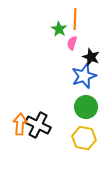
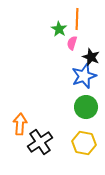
orange line: moved 2 px right
black cross: moved 2 px right, 17 px down; rotated 30 degrees clockwise
yellow hexagon: moved 5 px down
